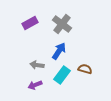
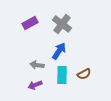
brown semicircle: moved 1 px left, 5 px down; rotated 136 degrees clockwise
cyan rectangle: rotated 36 degrees counterclockwise
